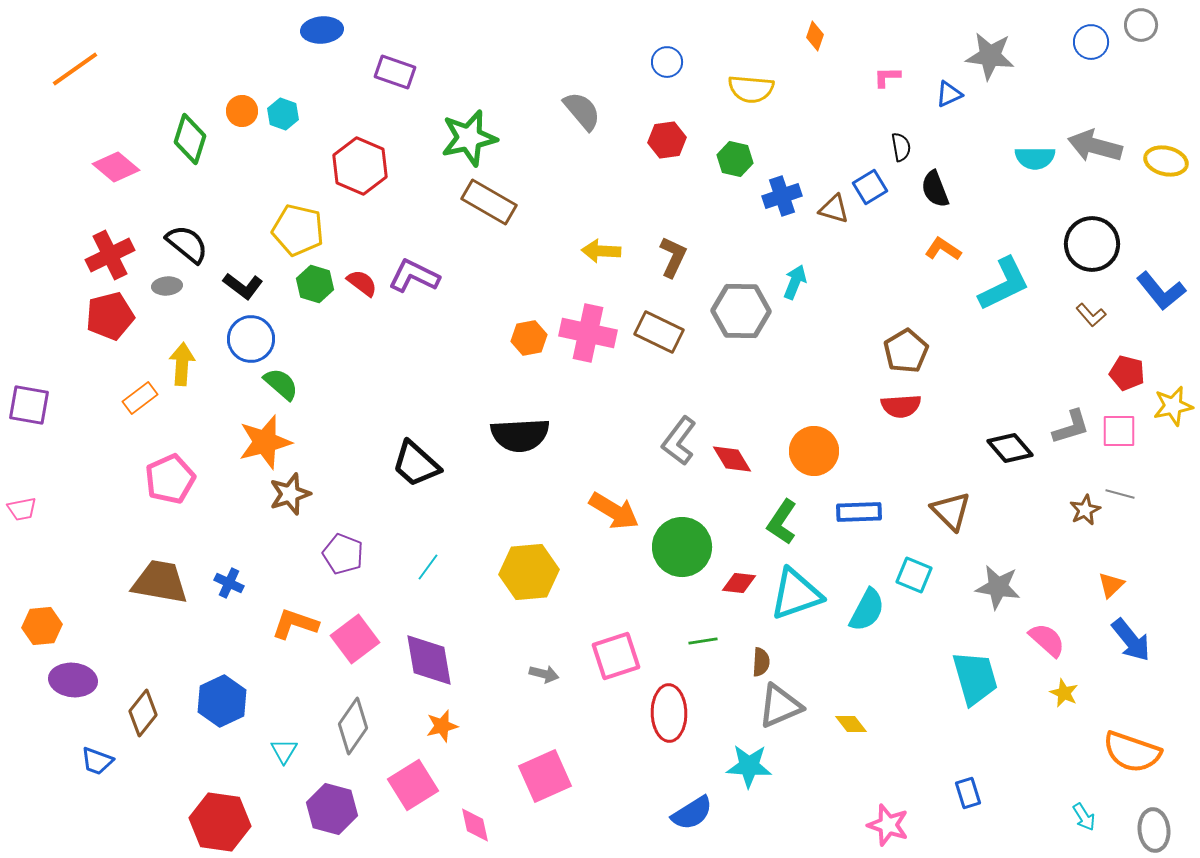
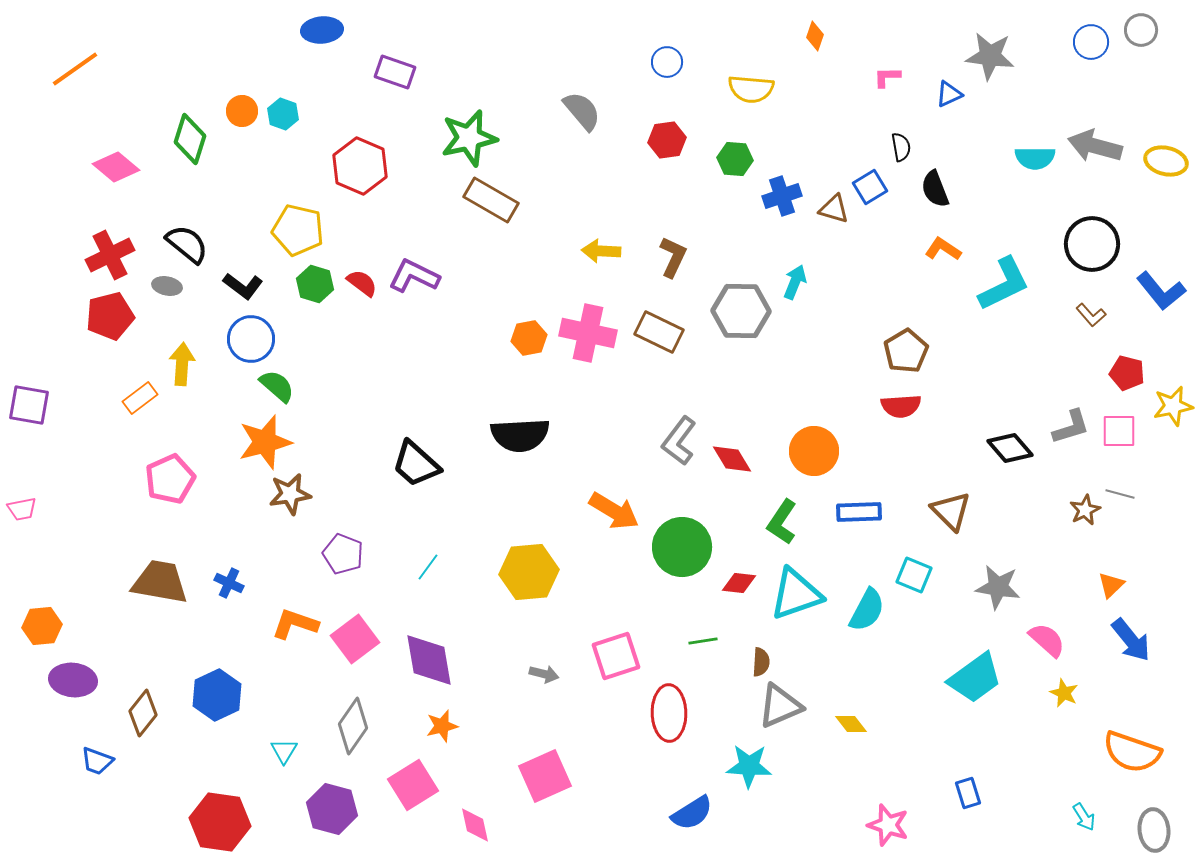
gray circle at (1141, 25): moved 5 px down
green hexagon at (735, 159): rotated 8 degrees counterclockwise
brown rectangle at (489, 202): moved 2 px right, 2 px up
gray ellipse at (167, 286): rotated 16 degrees clockwise
green semicircle at (281, 384): moved 4 px left, 2 px down
brown star at (290, 494): rotated 9 degrees clockwise
cyan trapezoid at (975, 678): rotated 70 degrees clockwise
blue hexagon at (222, 701): moved 5 px left, 6 px up
